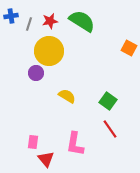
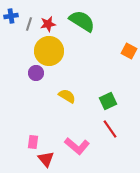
red star: moved 2 px left, 3 px down
orange square: moved 3 px down
green square: rotated 30 degrees clockwise
pink L-shape: moved 2 px right, 2 px down; rotated 60 degrees counterclockwise
